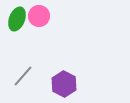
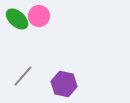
green ellipse: rotated 70 degrees counterclockwise
purple hexagon: rotated 15 degrees counterclockwise
